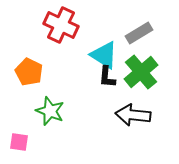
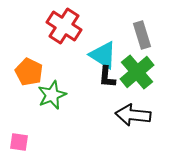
red cross: moved 3 px right, 1 px down; rotated 8 degrees clockwise
gray rectangle: moved 3 px right, 2 px down; rotated 76 degrees counterclockwise
cyan triangle: moved 1 px left
green cross: moved 4 px left
green star: moved 2 px right, 16 px up; rotated 28 degrees clockwise
